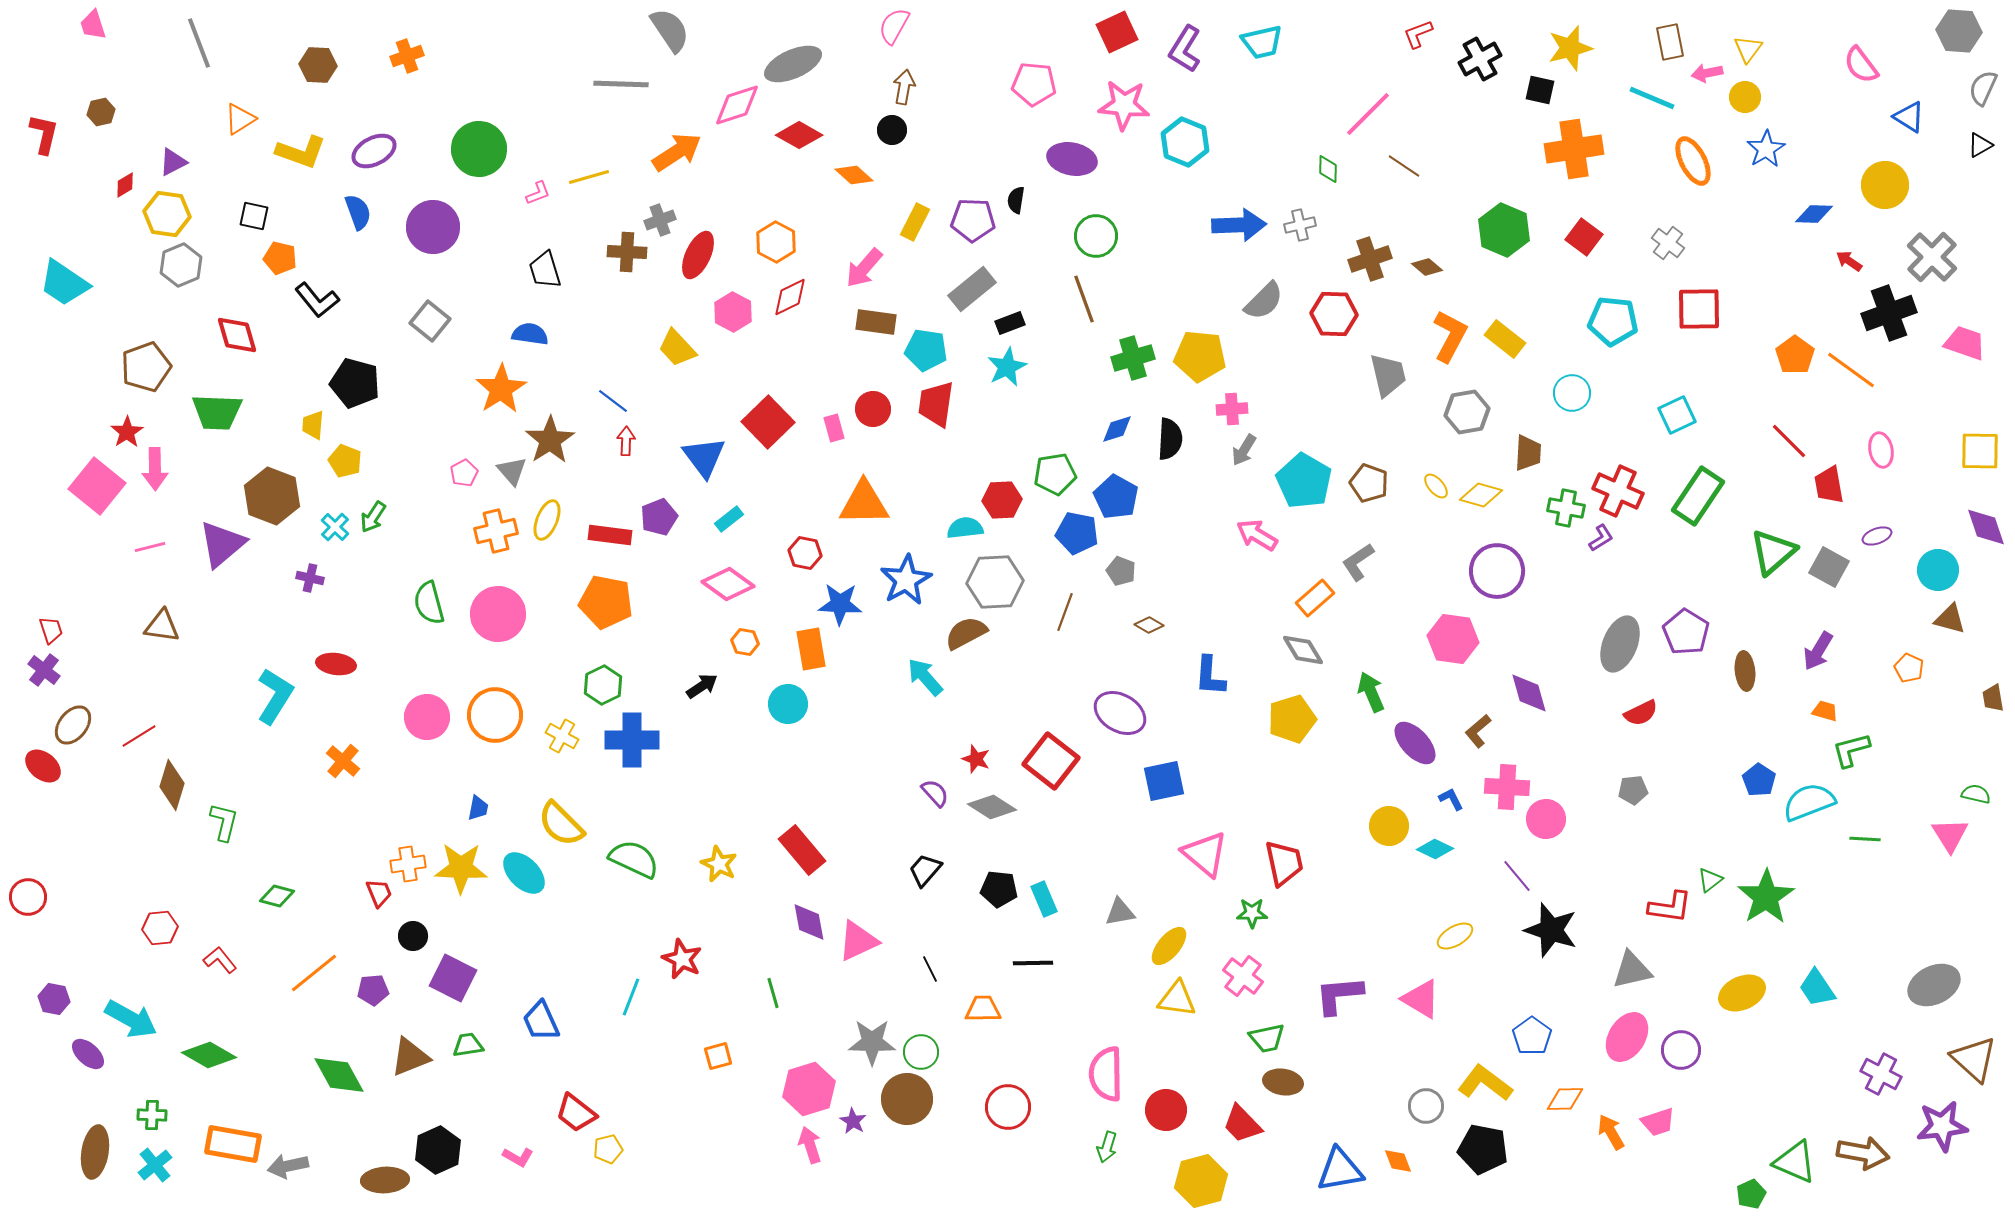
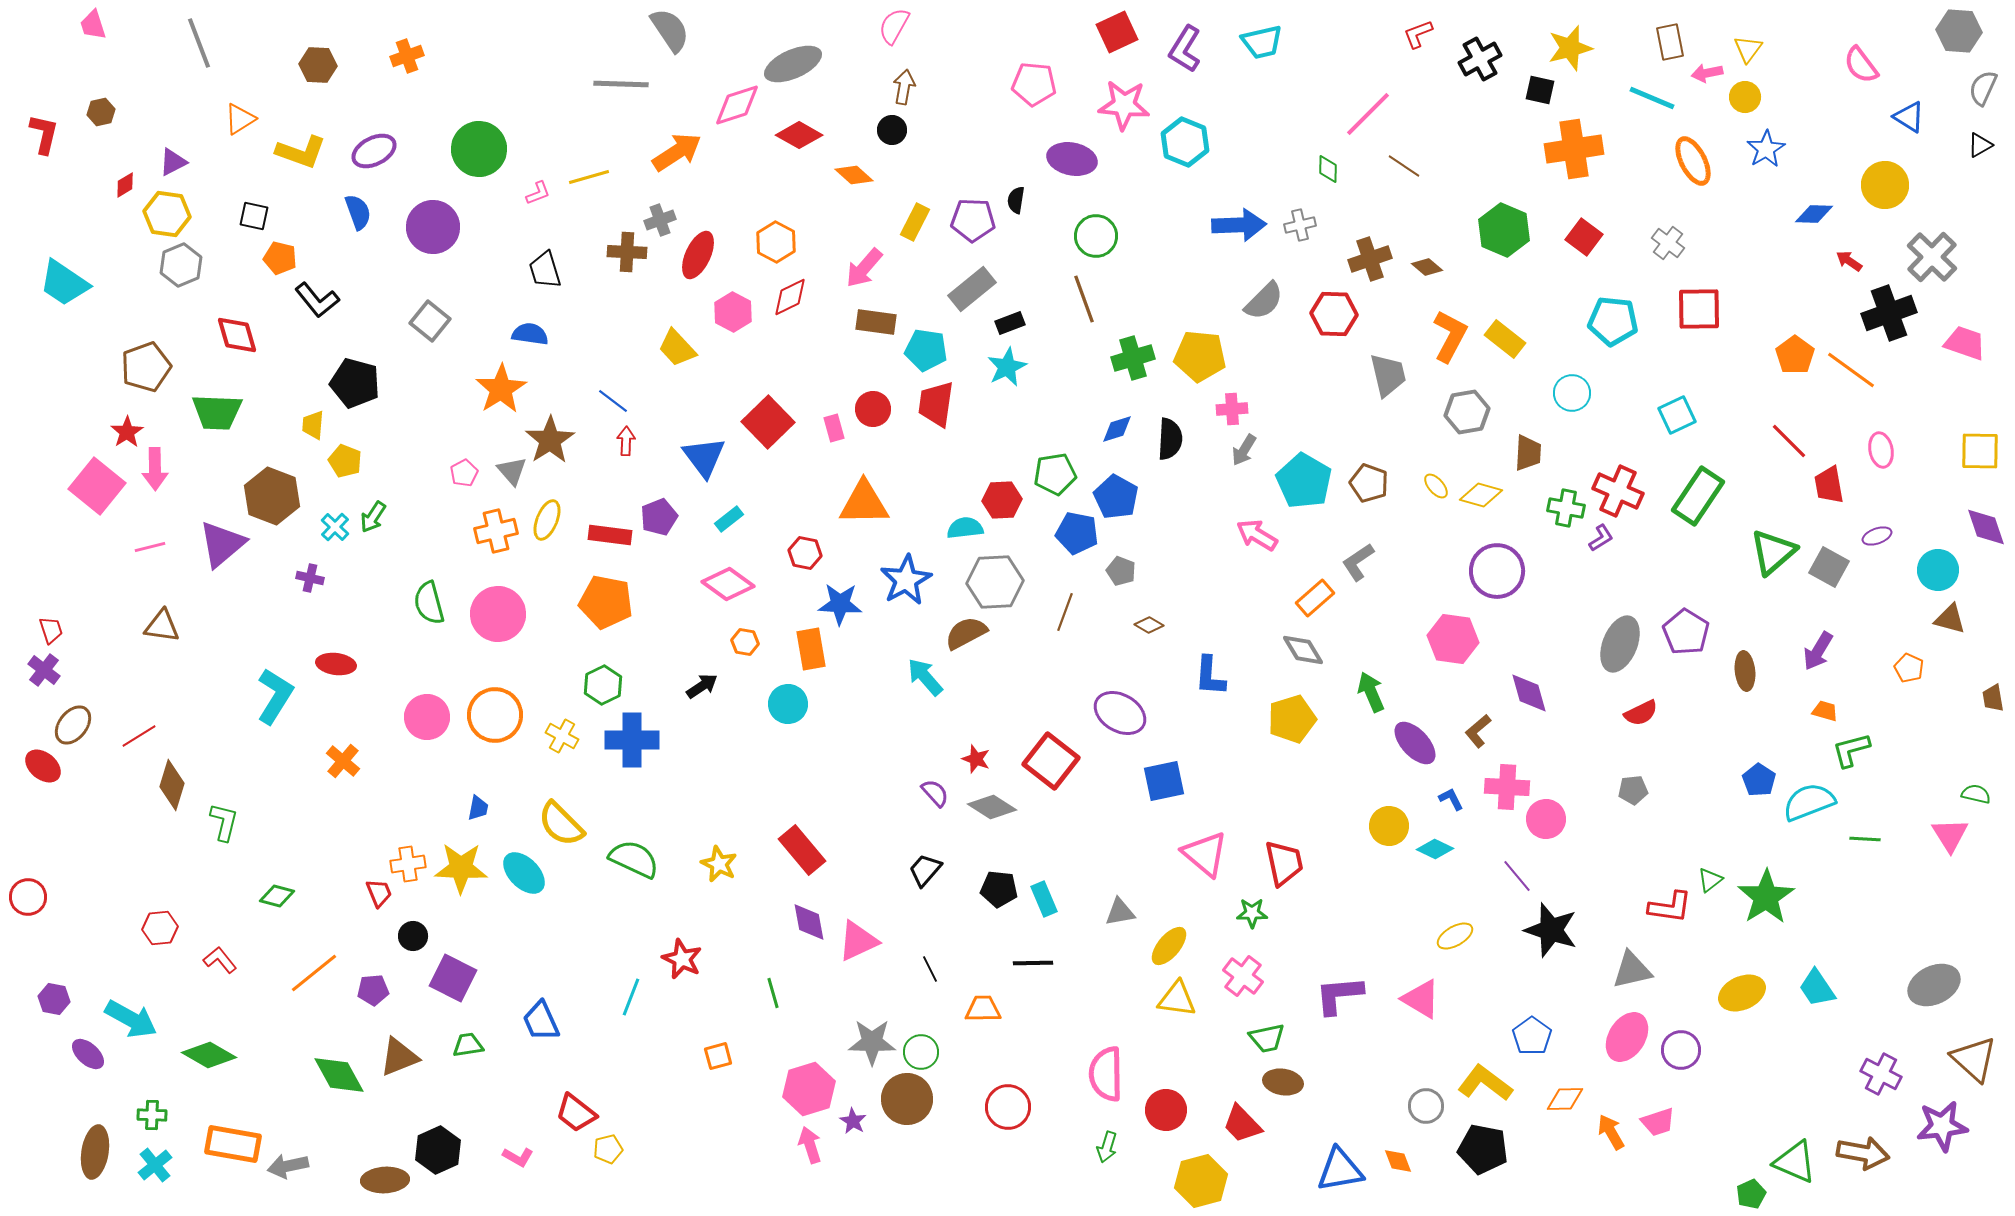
brown triangle at (410, 1057): moved 11 px left
